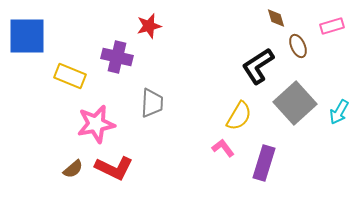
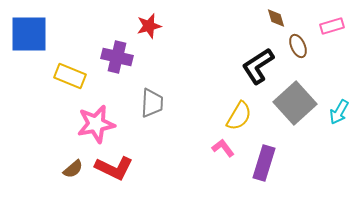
blue square: moved 2 px right, 2 px up
